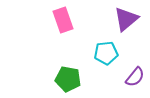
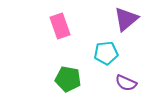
pink rectangle: moved 3 px left, 6 px down
purple semicircle: moved 9 px left, 6 px down; rotated 75 degrees clockwise
